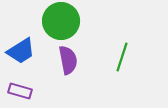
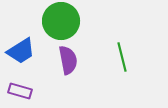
green line: rotated 32 degrees counterclockwise
